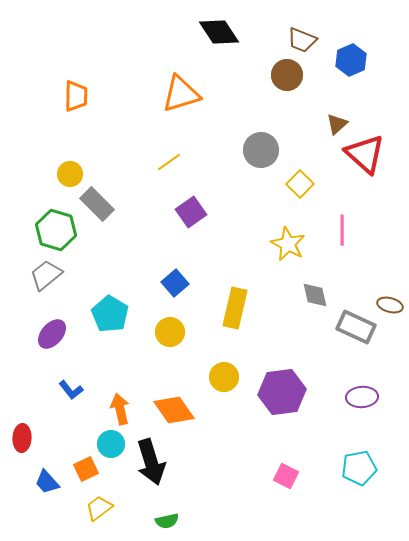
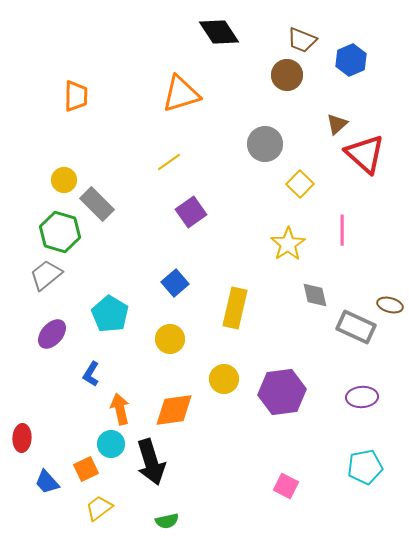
gray circle at (261, 150): moved 4 px right, 6 px up
yellow circle at (70, 174): moved 6 px left, 6 px down
green hexagon at (56, 230): moved 4 px right, 2 px down
yellow star at (288, 244): rotated 12 degrees clockwise
yellow circle at (170, 332): moved 7 px down
yellow circle at (224, 377): moved 2 px down
blue L-shape at (71, 390): moved 20 px right, 16 px up; rotated 70 degrees clockwise
orange diamond at (174, 410): rotated 63 degrees counterclockwise
cyan pentagon at (359, 468): moved 6 px right, 1 px up
pink square at (286, 476): moved 10 px down
